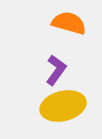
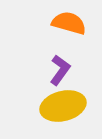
purple L-shape: moved 4 px right
